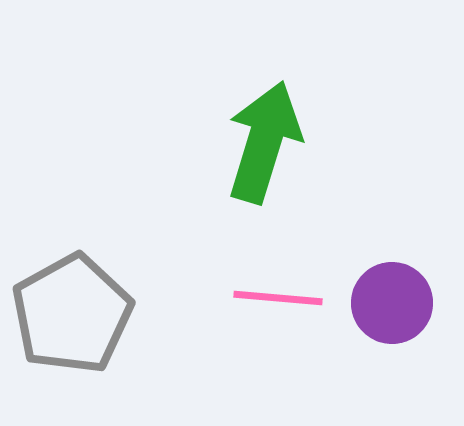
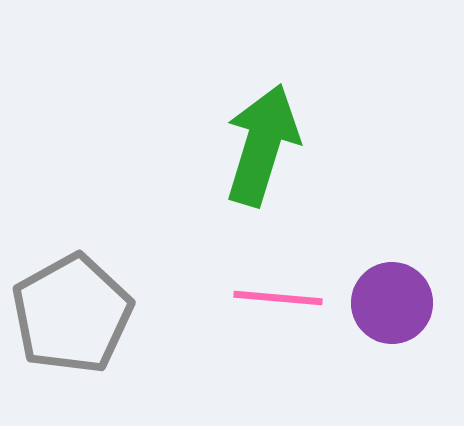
green arrow: moved 2 px left, 3 px down
